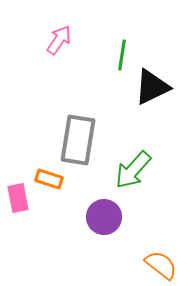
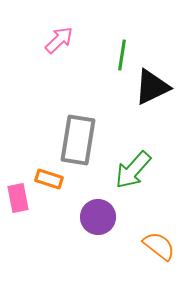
pink arrow: rotated 12 degrees clockwise
purple circle: moved 6 px left
orange semicircle: moved 2 px left, 19 px up
